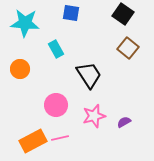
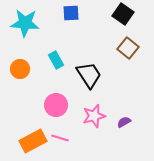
blue square: rotated 12 degrees counterclockwise
cyan rectangle: moved 11 px down
pink line: rotated 30 degrees clockwise
